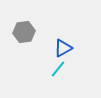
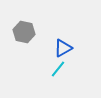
gray hexagon: rotated 20 degrees clockwise
